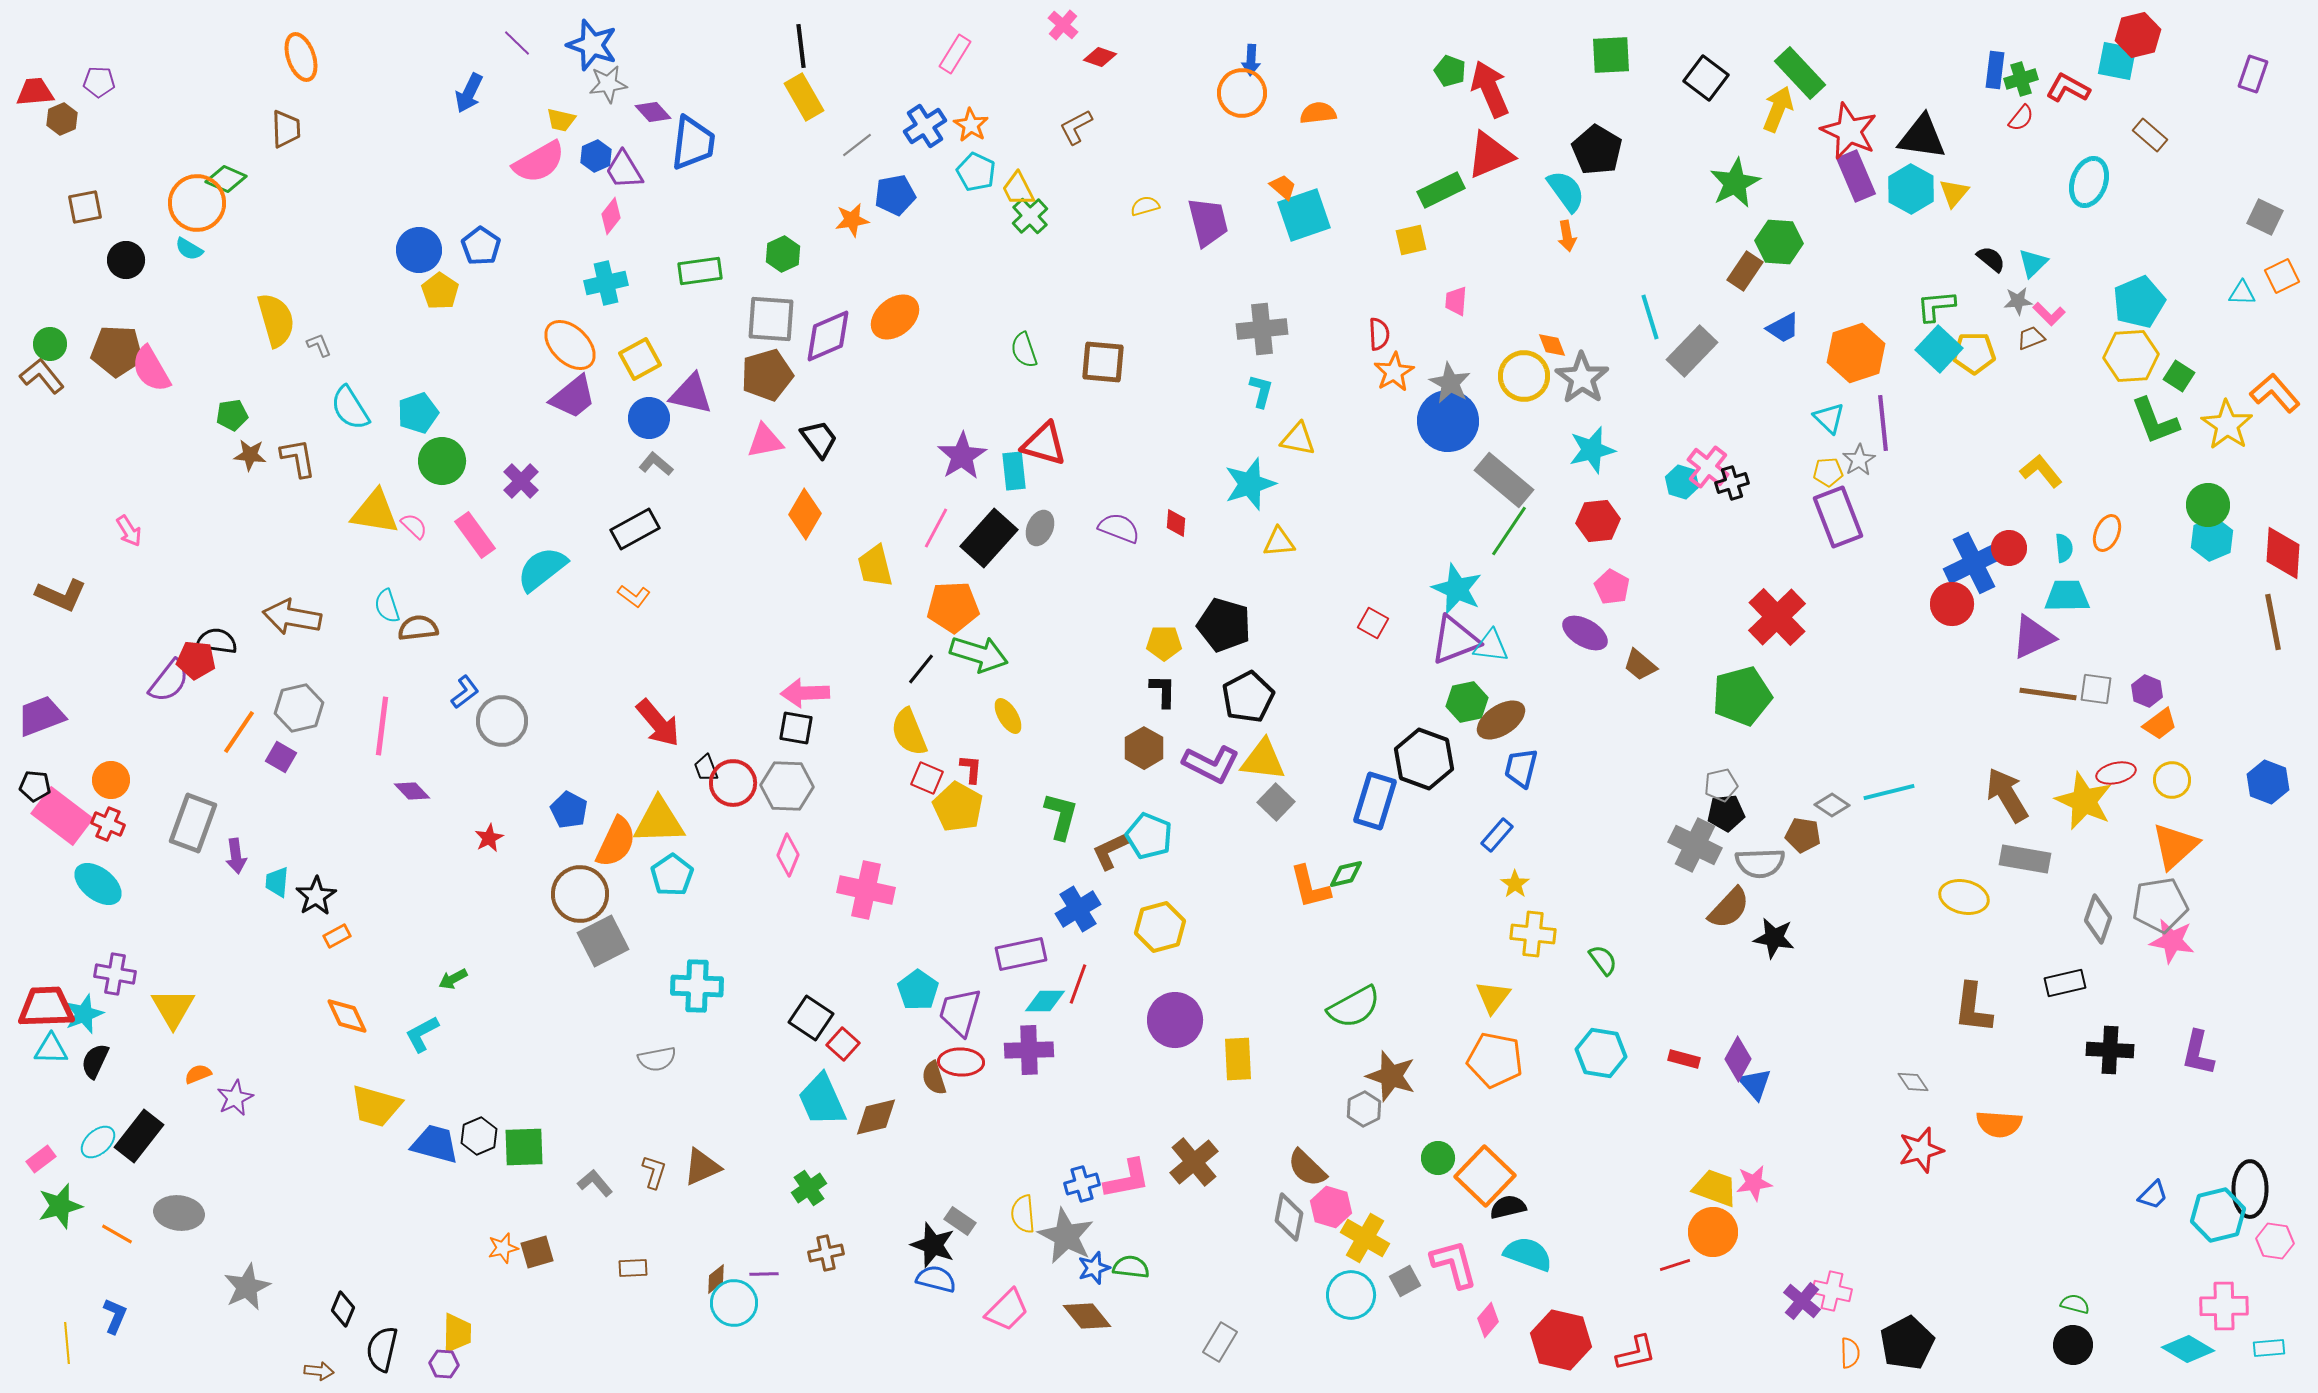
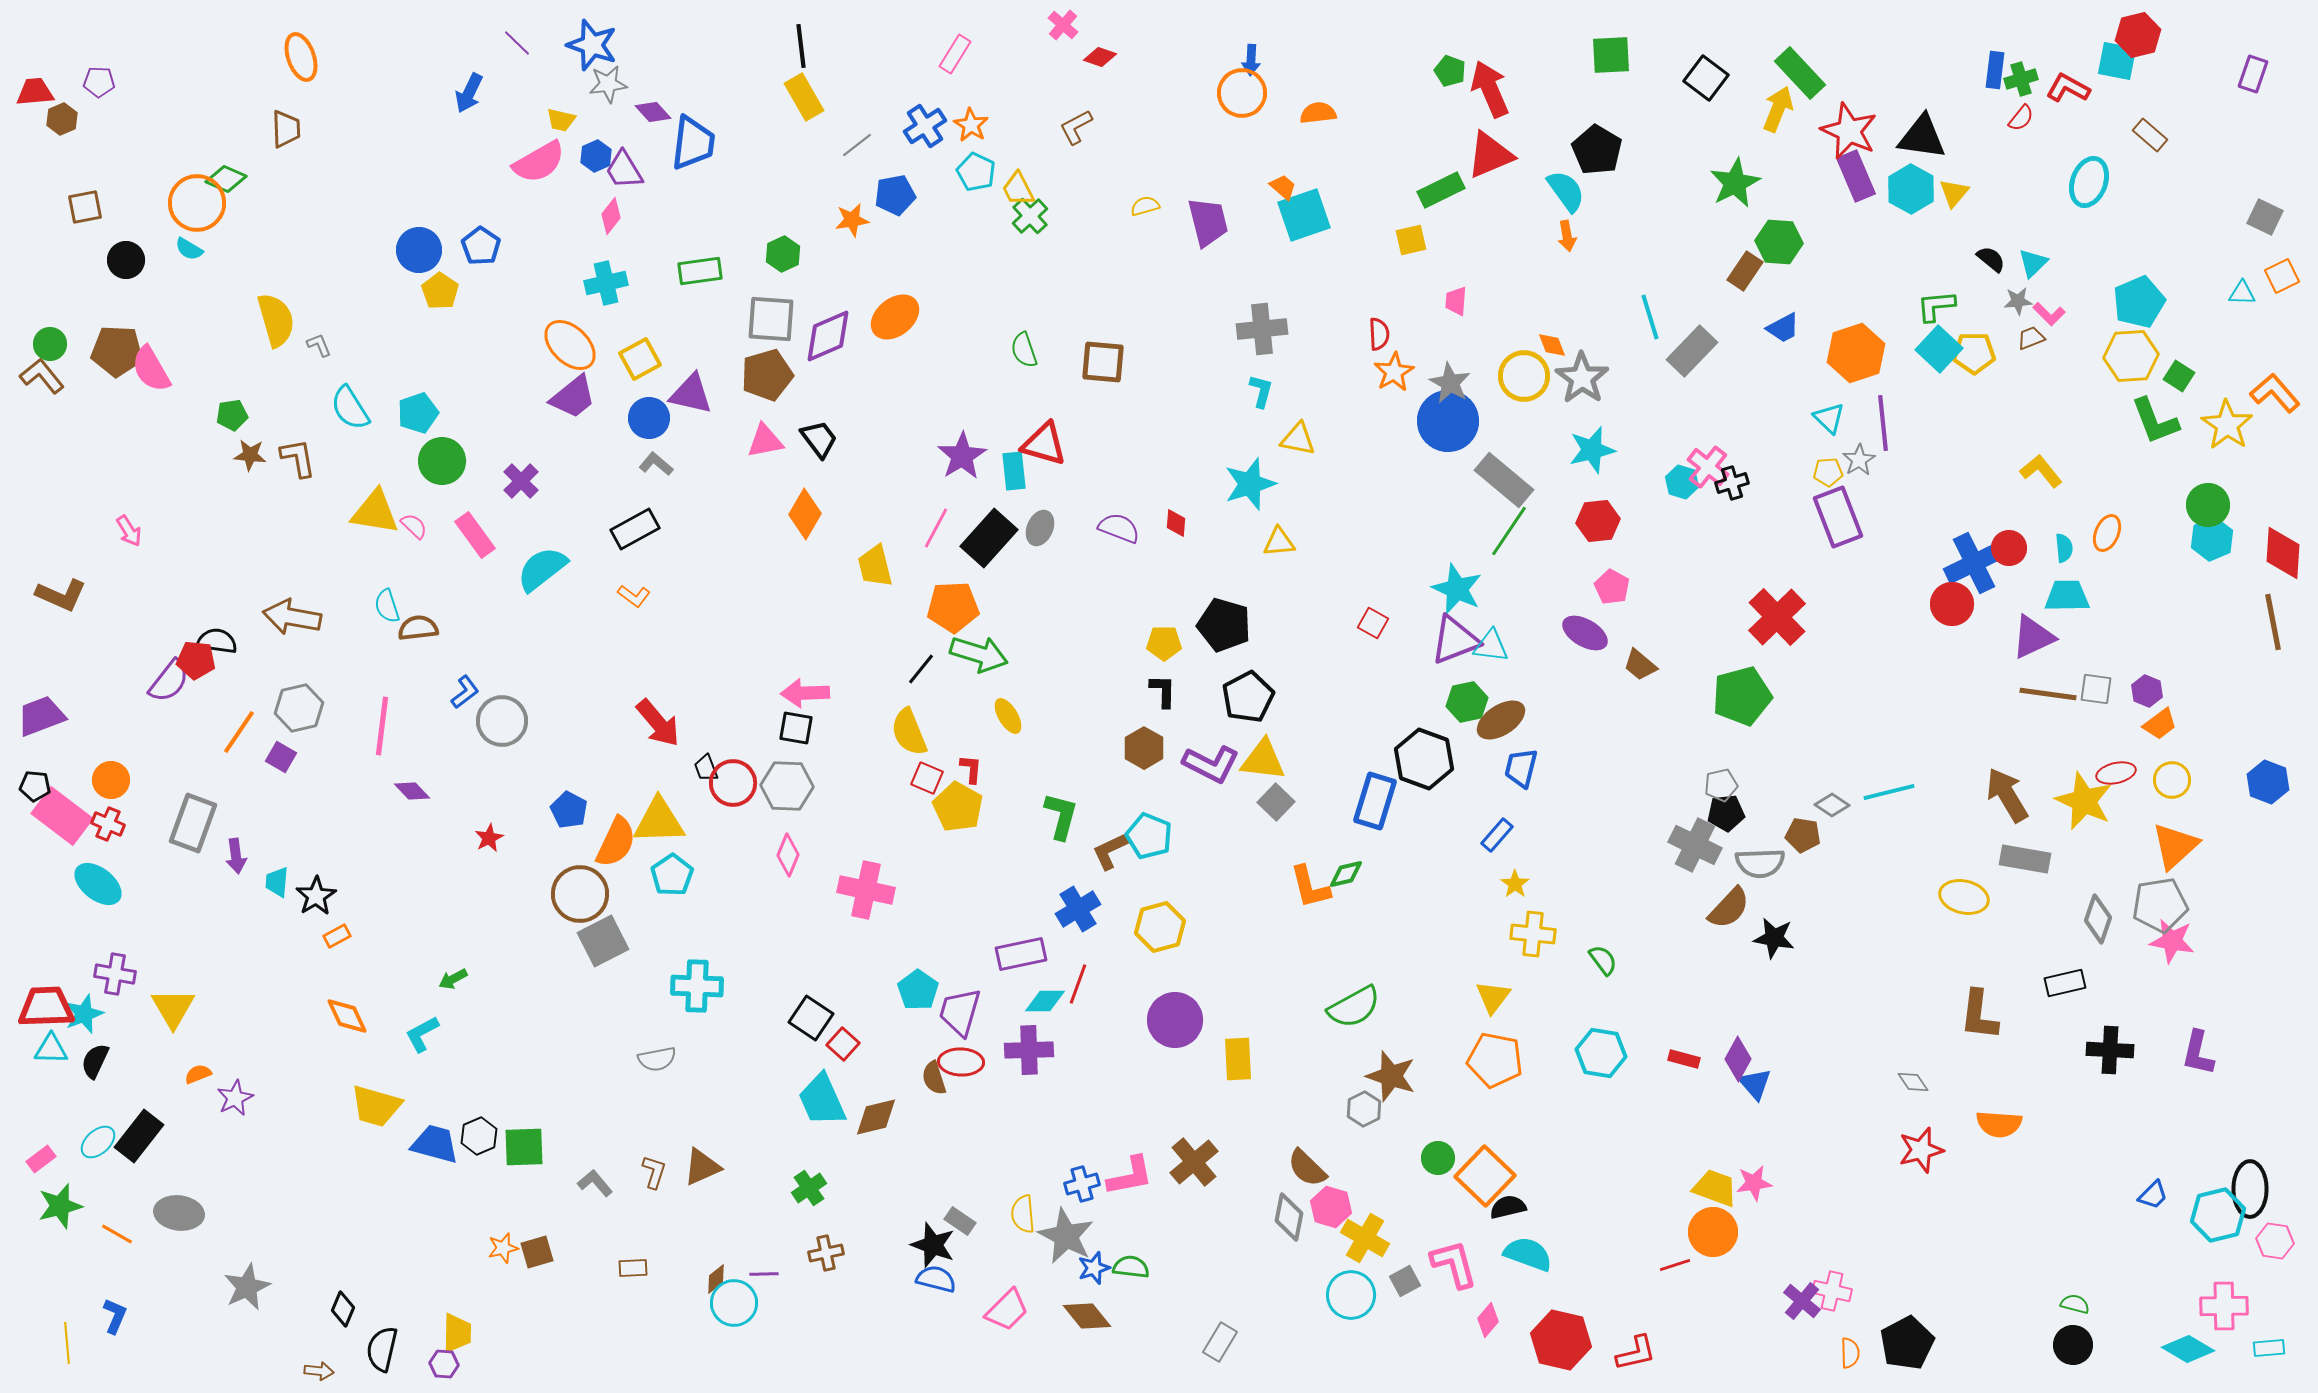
brown L-shape at (1973, 1008): moved 6 px right, 7 px down
pink L-shape at (1127, 1179): moved 3 px right, 3 px up
